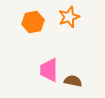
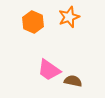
orange hexagon: rotated 25 degrees counterclockwise
pink trapezoid: rotated 55 degrees counterclockwise
